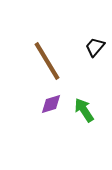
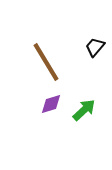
brown line: moved 1 px left, 1 px down
green arrow: rotated 80 degrees clockwise
